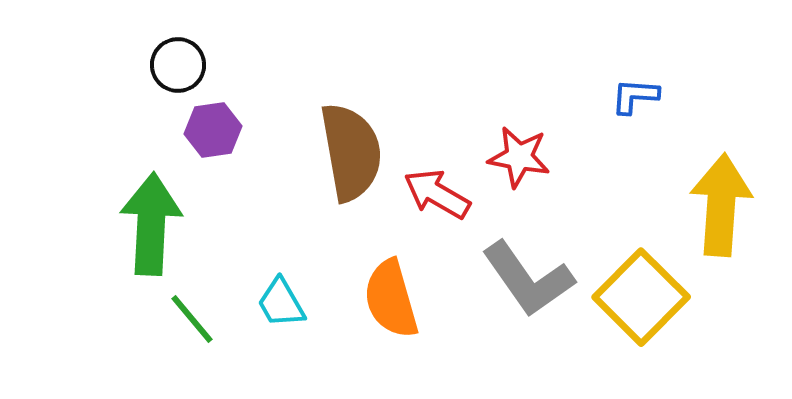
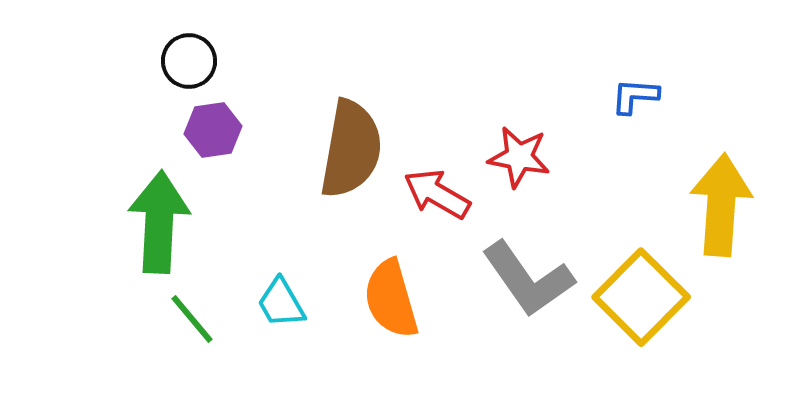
black circle: moved 11 px right, 4 px up
brown semicircle: moved 3 px up; rotated 20 degrees clockwise
green arrow: moved 8 px right, 2 px up
